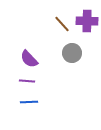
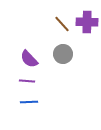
purple cross: moved 1 px down
gray circle: moved 9 px left, 1 px down
